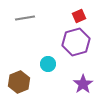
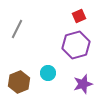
gray line: moved 8 px left, 11 px down; rotated 54 degrees counterclockwise
purple hexagon: moved 3 px down
cyan circle: moved 9 px down
purple star: rotated 18 degrees clockwise
